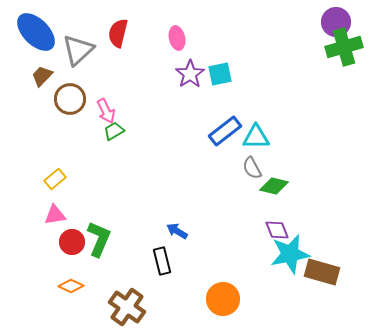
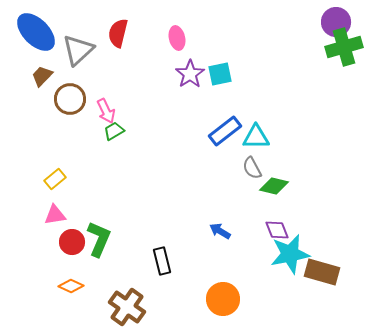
blue arrow: moved 43 px right
